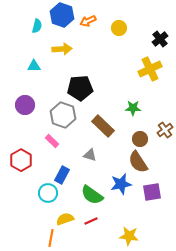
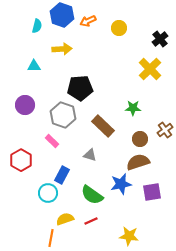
yellow cross: rotated 20 degrees counterclockwise
brown semicircle: rotated 105 degrees clockwise
